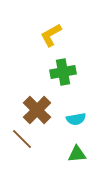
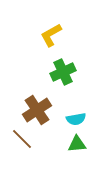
green cross: rotated 15 degrees counterclockwise
brown cross: rotated 12 degrees clockwise
green triangle: moved 10 px up
